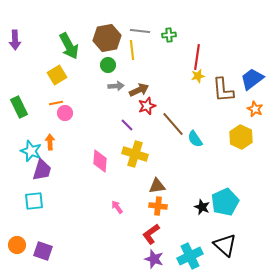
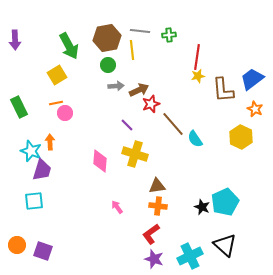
red star: moved 4 px right, 2 px up
